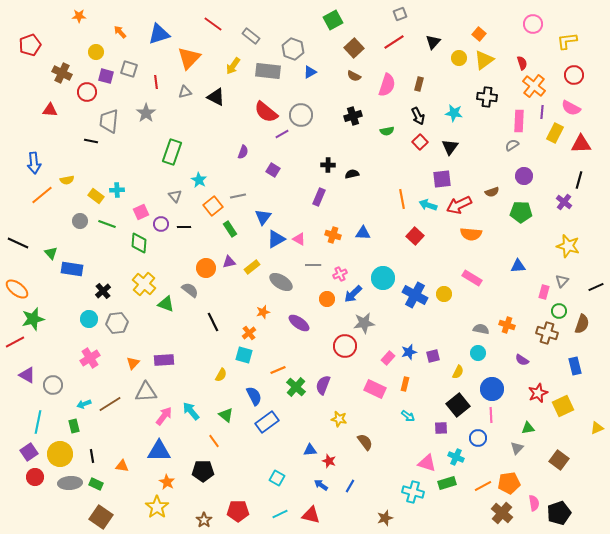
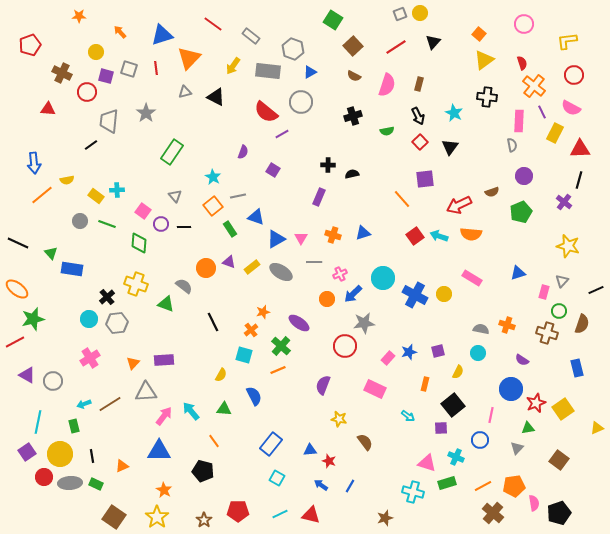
green square at (333, 20): rotated 30 degrees counterclockwise
pink circle at (533, 24): moved 9 px left
blue triangle at (159, 34): moved 3 px right, 1 px down
red line at (394, 42): moved 2 px right, 5 px down
brown square at (354, 48): moved 1 px left, 2 px up
yellow circle at (459, 58): moved 39 px left, 45 px up
red line at (156, 82): moved 14 px up
red triangle at (50, 110): moved 2 px left, 1 px up
purple line at (542, 112): rotated 32 degrees counterclockwise
cyan star at (454, 113): rotated 18 degrees clockwise
gray circle at (301, 115): moved 13 px up
black line at (91, 141): moved 4 px down; rotated 48 degrees counterclockwise
red triangle at (581, 144): moved 1 px left, 5 px down
gray semicircle at (512, 145): rotated 112 degrees clockwise
green rectangle at (172, 152): rotated 15 degrees clockwise
purple square at (442, 179): moved 17 px left
cyan star at (199, 180): moved 14 px right, 3 px up
orange line at (402, 199): rotated 30 degrees counterclockwise
cyan arrow at (428, 205): moved 11 px right, 31 px down
pink square at (141, 212): moved 2 px right, 1 px up; rotated 28 degrees counterclockwise
green pentagon at (521, 212): rotated 25 degrees counterclockwise
blue triangle at (263, 217): moved 7 px left; rotated 48 degrees counterclockwise
blue triangle at (363, 233): rotated 21 degrees counterclockwise
red square at (415, 236): rotated 12 degrees clockwise
pink triangle at (299, 239): moved 2 px right, 1 px up; rotated 32 degrees clockwise
purple triangle at (229, 262): rotated 32 degrees clockwise
gray line at (313, 265): moved 1 px right, 3 px up
blue triangle at (518, 266): moved 7 px down; rotated 14 degrees counterclockwise
gray ellipse at (281, 282): moved 10 px up
yellow cross at (144, 284): moved 8 px left; rotated 20 degrees counterclockwise
black line at (596, 287): moved 3 px down
gray semicircle at (190, 290): moved 6 px left, 4 px up
black cross at (103, 291): moved 4 px right, 6 px down
orange cross at (249, 333): moved 2 px right, 3 px up
purple square at (433, 356): moved 5 px right, 5 px up
blue rectangle at (575, 366): moved 2 px right, 2 px down
orange rectangle at (405, 384): moved 20 px right
gray circle at (53, 385): moved 4 px up
green cross at (296, 387): moved 15 px left, 41 px up
blue circle at (492, 389): moved 19 px right
red star at (538, 393): moved 2 px left, 10 px down
black square at (458, 405): moved 5 px left
yellow square at (563, 406): moved 3 px down; rotated 10 degrees counterclockwise
green triangle at (226, 415): moved 2 px left, 6 px up; rotated 35 degrees counterclockwise
pink line at (491, 415): rotated 14 degrees clockwise
blue rectangle at (267, 422): moved 4 px right, 22 px down; rotated 15 degrees counterclockwise
blue circle at (478, 438): moved 2 px right, 2 px down
purple square at (29, 452): moved 2 px left
orange triangle at (122, 466): rotated 32 degrees counterclockwise
black pentagon at (203, 471): rotated 15 degrees clockwise
red circle at (35, 477): moved 9 px right
orange star at (167, 482): moved 3 px left, 8 px down
orange pentagon at (509, 483): moved 5 px right, 3 px down
yellow star at (157, 507): moved 10 px down
brown cross at (502, 513): moved 9 px left
brown square at (101, 517): moved 13 px right
